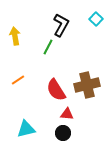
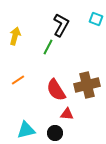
cyan square: rotated 24 degrees counterclockwise
yellow arrow: rotated 24 degrees clockwise
cyan triangle: moved 1 px down
black circle: moved 8 px left
